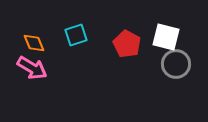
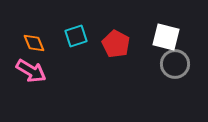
cyan square: moved 1 px down
red pentagon: moved 11 px left
gray circle: moved 1 px left
pink arrow: moved 1 px left, 3 px down
